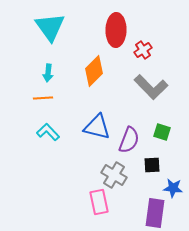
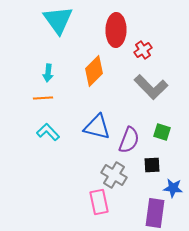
cyan triangle: moved 8 px right, 7 px up
